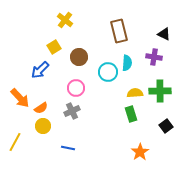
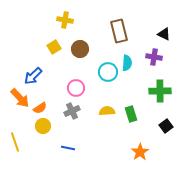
yellow cross: rotated 28 degrees counterclockwise
brown circle: moved 1 px right, 8 px up
blue arrow: moved 7 px left, 6 px down
yellow semicircle: moved 28 px left, 18 px down
orange semicircle: moved 1 px left
yellow line: rotated 48 degrees counterclockwise
